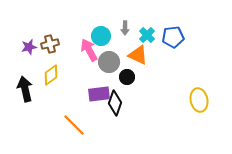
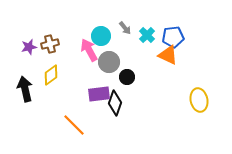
gray arrow: rotated 40 degrees counterclockwise
orange triangle: moved 30 px right
